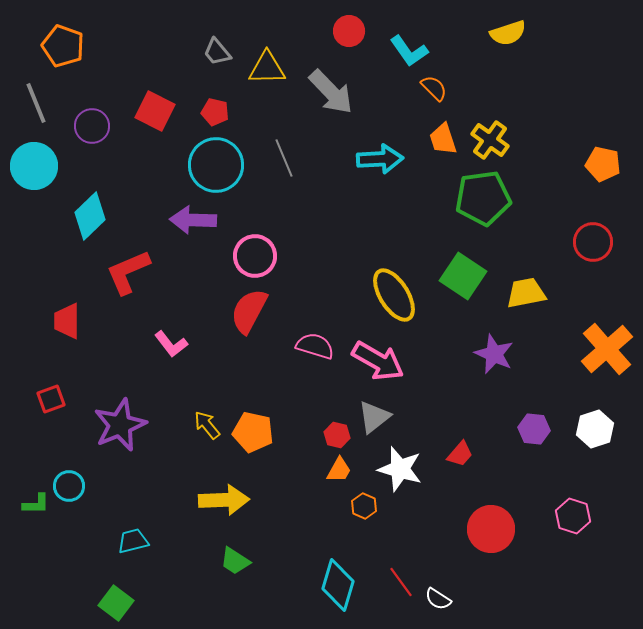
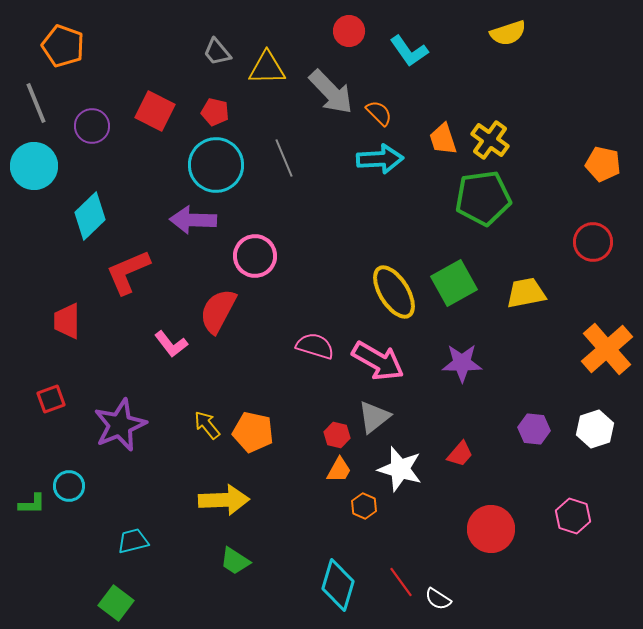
orange semicircle at (434, 88): moved 55 px left, 25 px down
green square at (463, 276): moved 9 px left, 7 px down; rotated 27 degrees clockwise
yellow ellipse at (394, 295): moved 3 px up
red semicircle at (249, 311): moved 31 px left
purple star at (494, 354): moved 32 px left, 9 px down; rotated 24 degrees counterclockwise
green L-shape at (36, 504): moved 4 px left
